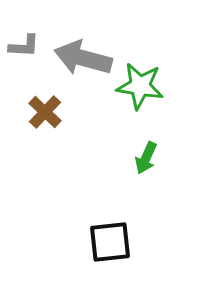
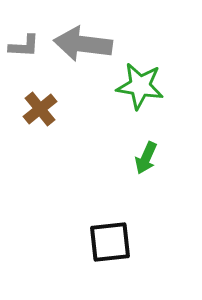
gray arrow: moved 14 px up; rotated 8 degrees counterclockwise
brown cross: moved 5 px left, 3 px up; rotated 8 degrees clockwise
